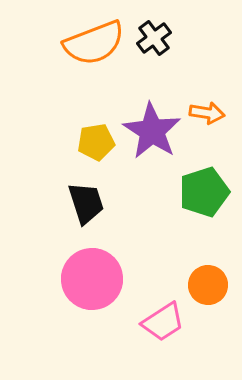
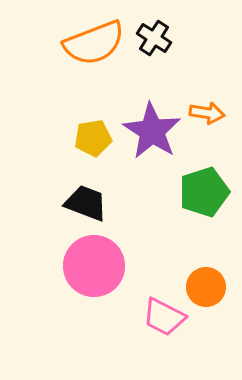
black cross: rotated 20 degrees counterclockwise
yellow pentagon: moved 3 px left, 4 px up
black trapezoid: rotated 51 degrees counterclockwise
pink circle: moved 2 px right, 13 px up
orange circle: moved 2 px left, 2 px down
pink trapezoid: moved 1 px right, 5 px up; rotated 60 degrees clockwise
